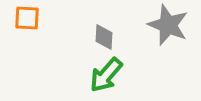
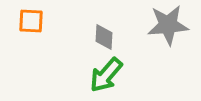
orange square: moved 4 px right, 3 px down
gray star: rotated 27 degrees counterclockwise
